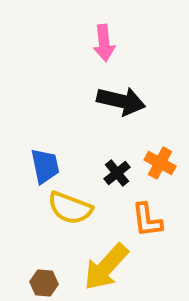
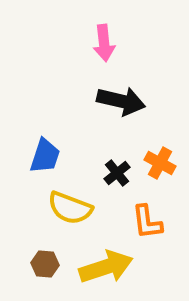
blue trapezoid: moved 10 px up; rotated 30 degrees clockwise
orange L-shape: moved 2 px down
yellow arrow: rotated 150 degrees counterclockwise
brown hexagon: moved 1 px right, 19 px up
